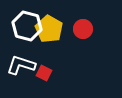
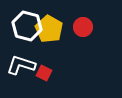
red circle: moved 2 px up
